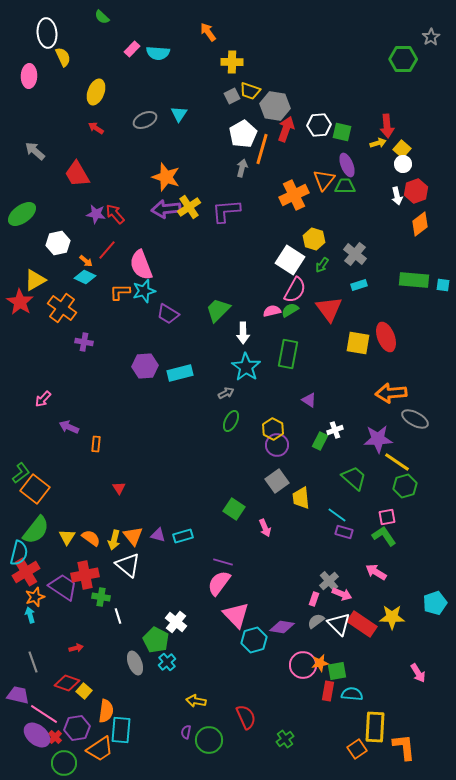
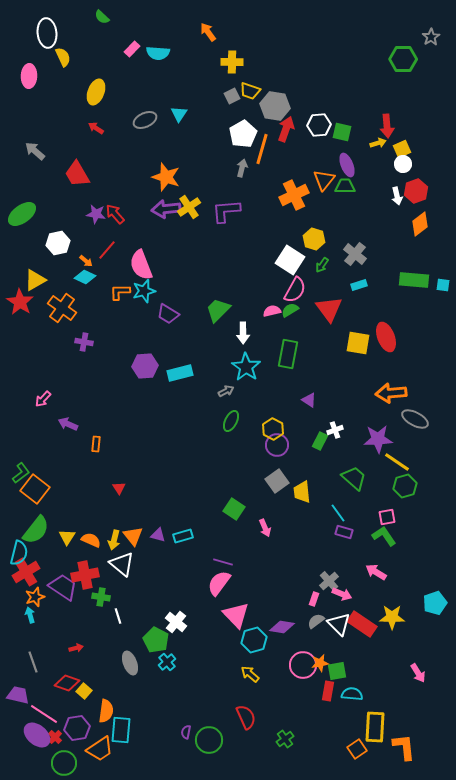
yellow square at (402, 149): rotated 24 degrees clockwise
gray arrow at (226, 393): moved 2 px up
purple arrow at (69, 427): moved 1 px left, 3 px up
yellow trapezoid at (301, 498): moved 1 px right, 6 px up
cyan line at (337, 515): moved 1 px right, 2 px up; rotated 18 degrees clockwise
orange semicircle at (91, 538): moved 2 px down; rotated 12 degrees counterclockwise
white triangle at (128, 565): moved 6 px left, 1 px up
gray ellipse at (135, 663): moved 5 px left
yellow arrow at (196, 701): moved 54 px right, 27 px up; rotated 30 degrees clockwise
